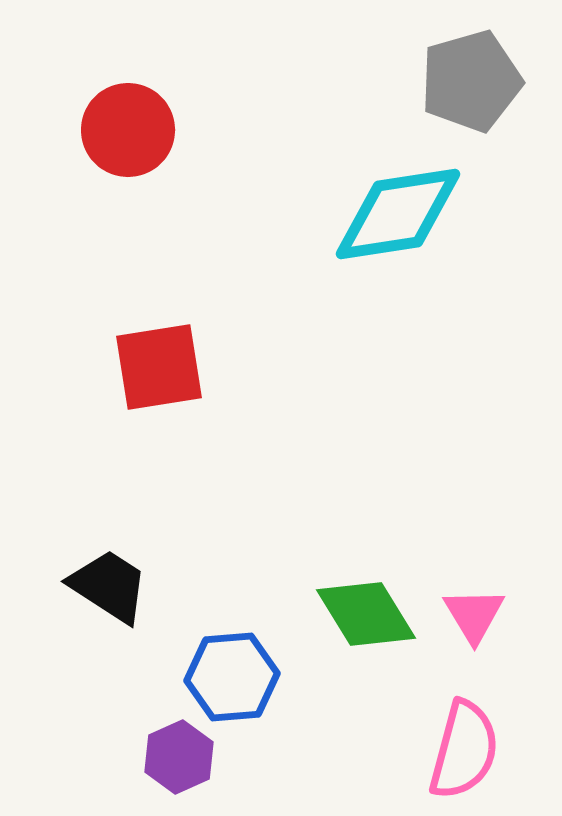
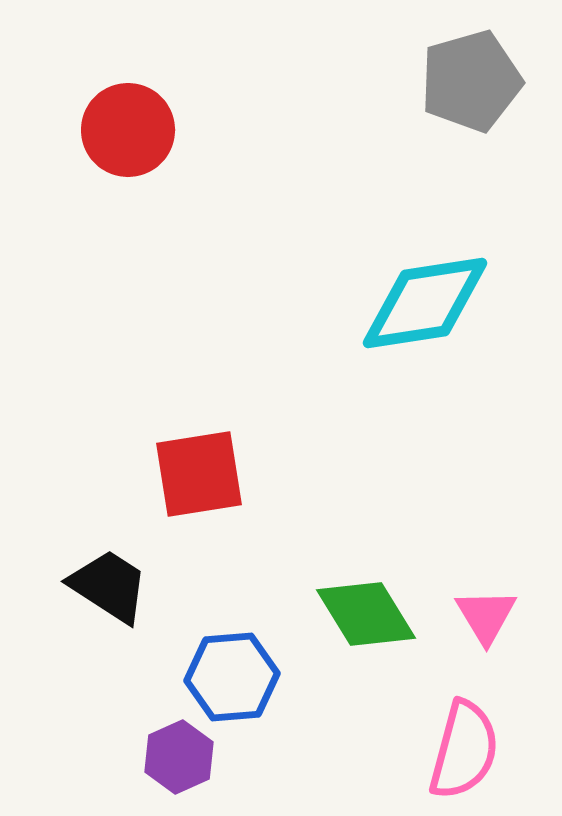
cyan diamond: moved 27 px right, 89 px down
red square: moved 40 px right, 107 px down
pink triangle: moved 12 px right, 1 px down
